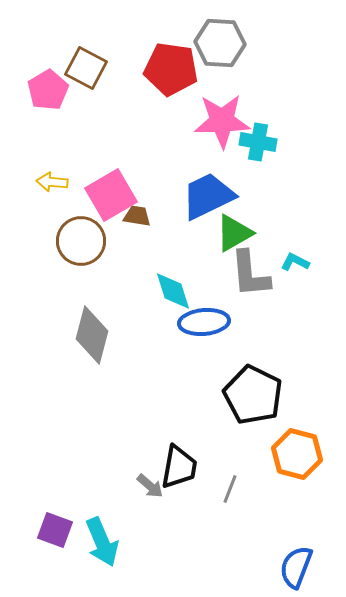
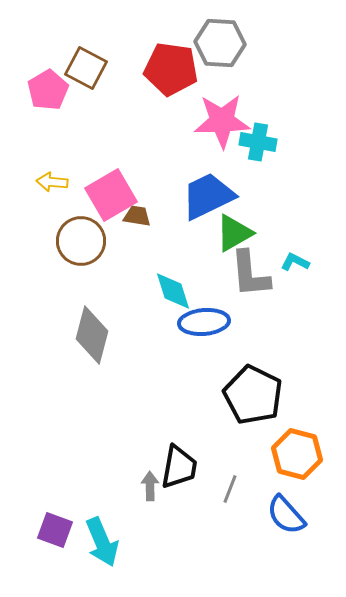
gray arrow: rotated 132 degrees counterclockwise
blue semicircle: moved 10 px left, 52 px up; rotated 63 degrees counterclockwise
